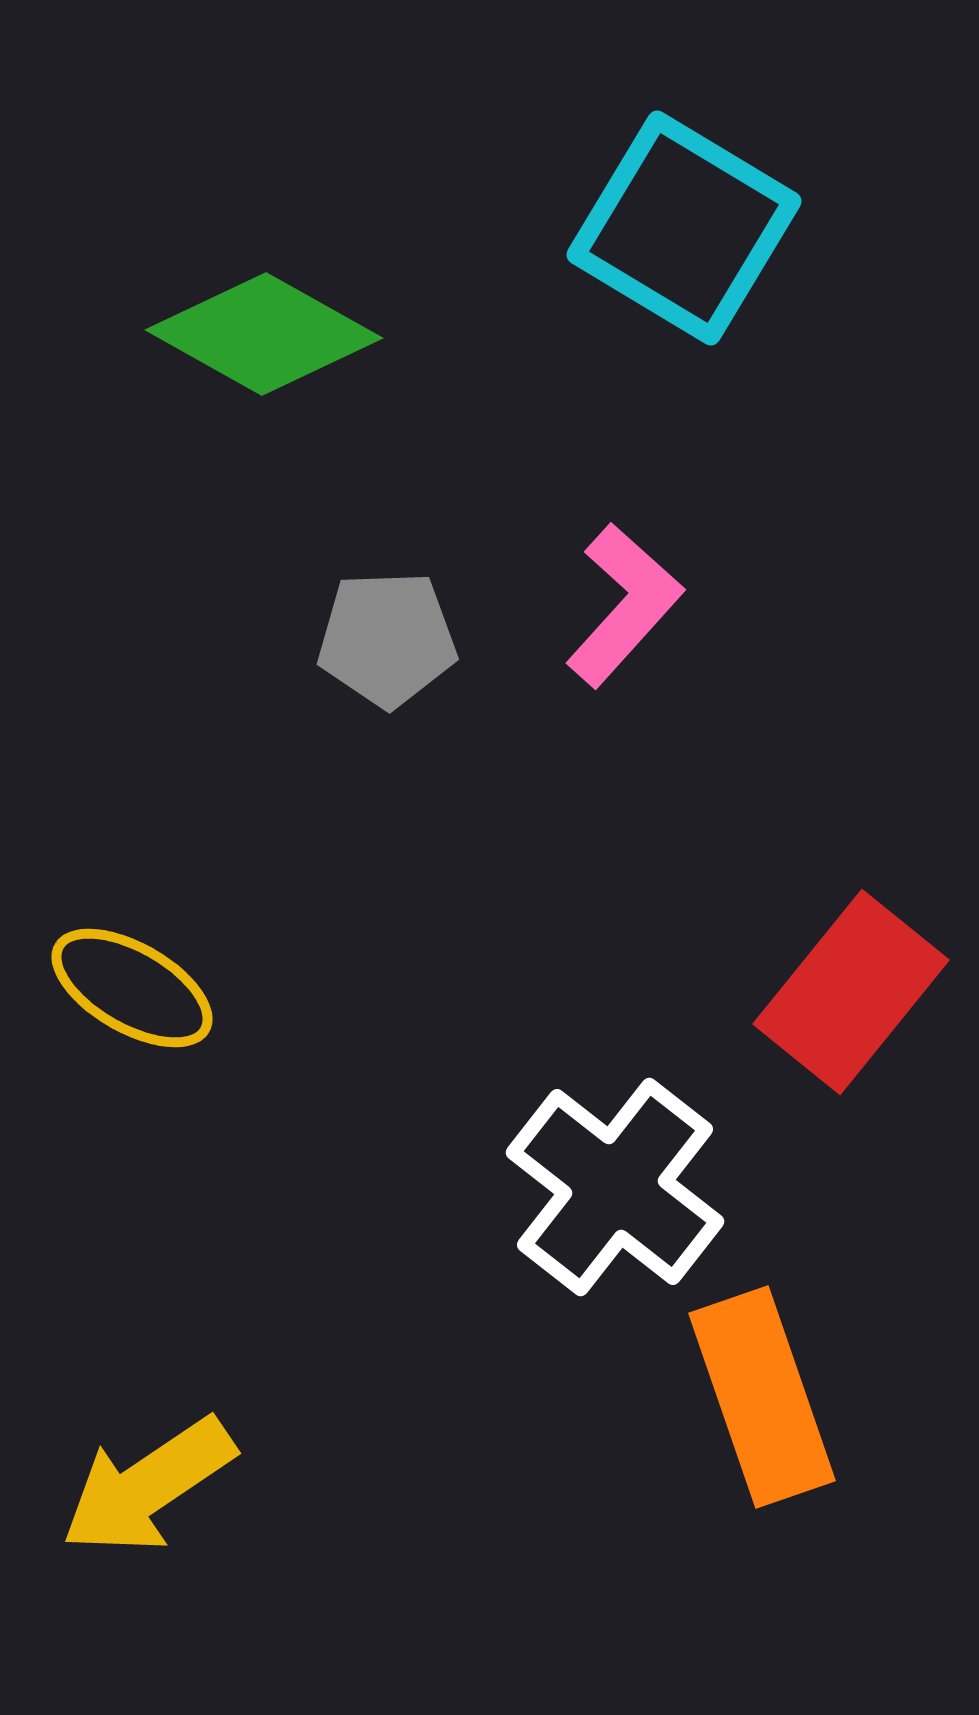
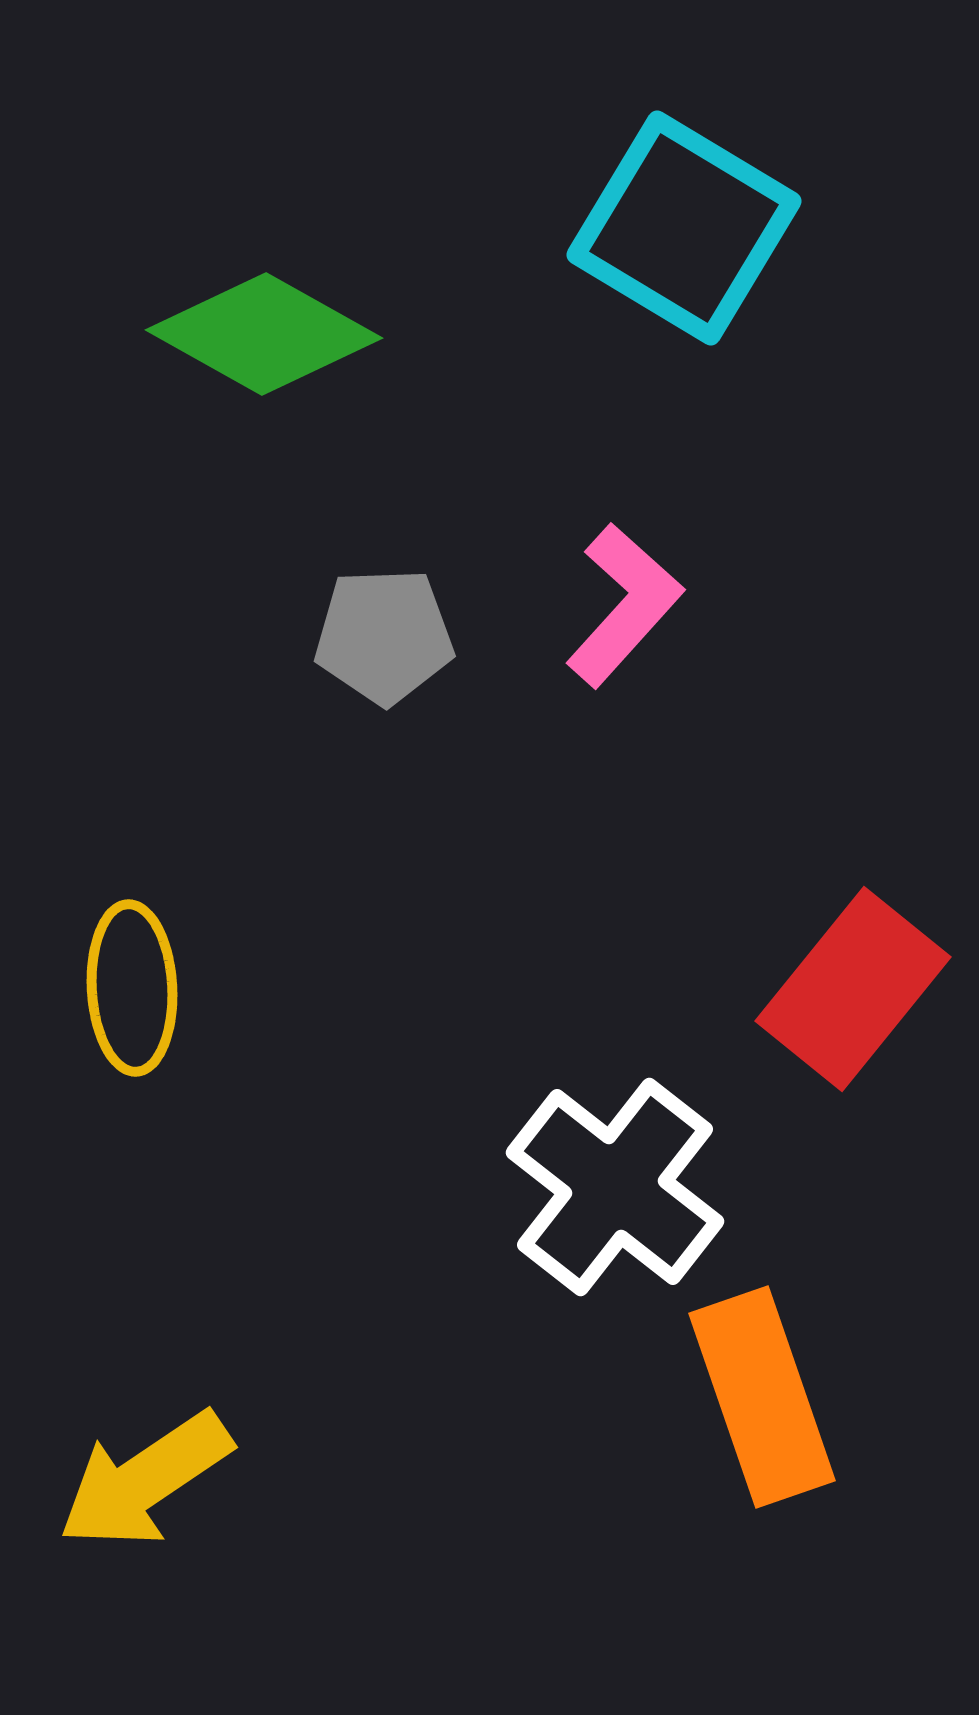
gray pentagon: moved 3 px left, 3 px up
yellow ellipse: rotated 57 degrees clockwise
red rectangle: moved 2 px right, 3 px up
yellow arrow: moved 3 px left, 6 px up
